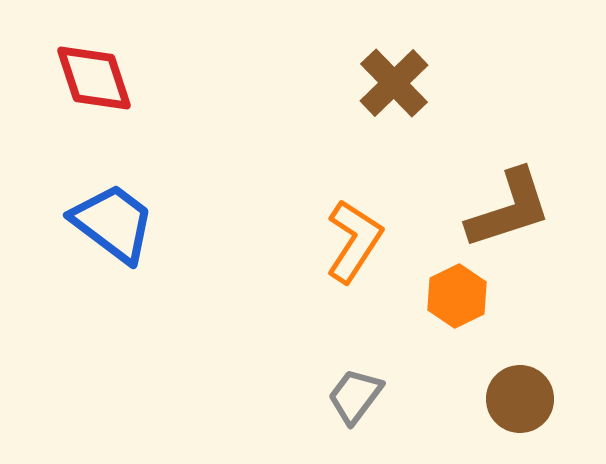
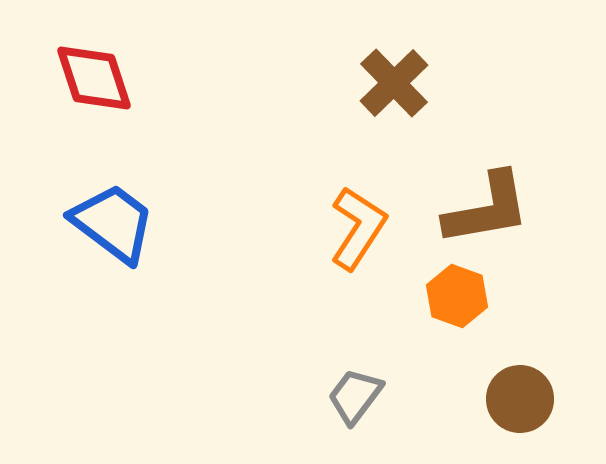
brown L-shape: moved 22 px left; rotated 8 degrees clockwise
orange L-shape: moved 4 px right, 13 px up
orange hexagon: rotated 14 degrees counterclockwise
